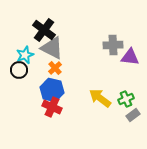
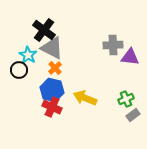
cyan star: moved 3 px right; rotated 18 degrees counterclockwise
yellow arrow: moved 15 px left; rotated 15 degrees counterclockwise
